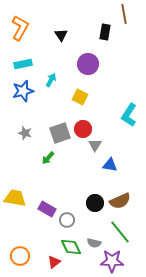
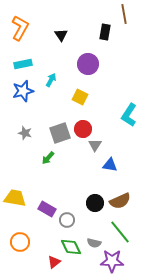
orange circle: moved 14 px up
